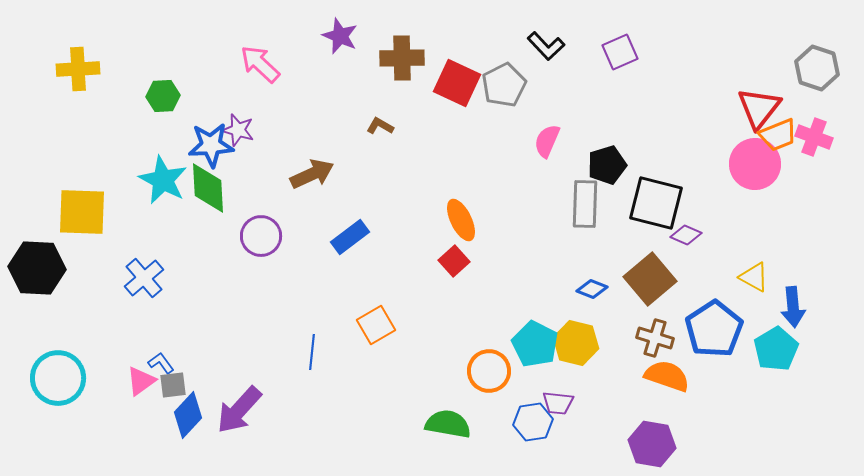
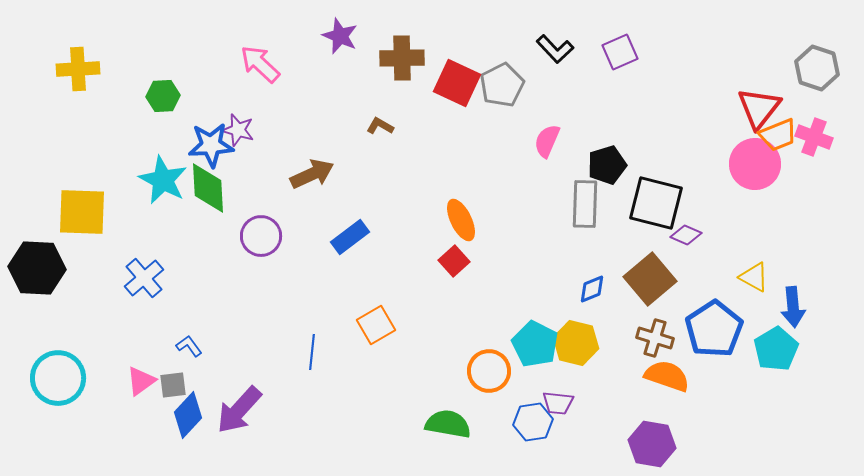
black L-shape at (546, 46): moved 9 px right, 3 px down
gray pentagon at (504, 85): moved 2 px left
blue diamond at (592, 289): rotated 44 degrees counterclockwise
blue L-shape at (161, 363): moved 28 px right, 17 px up
